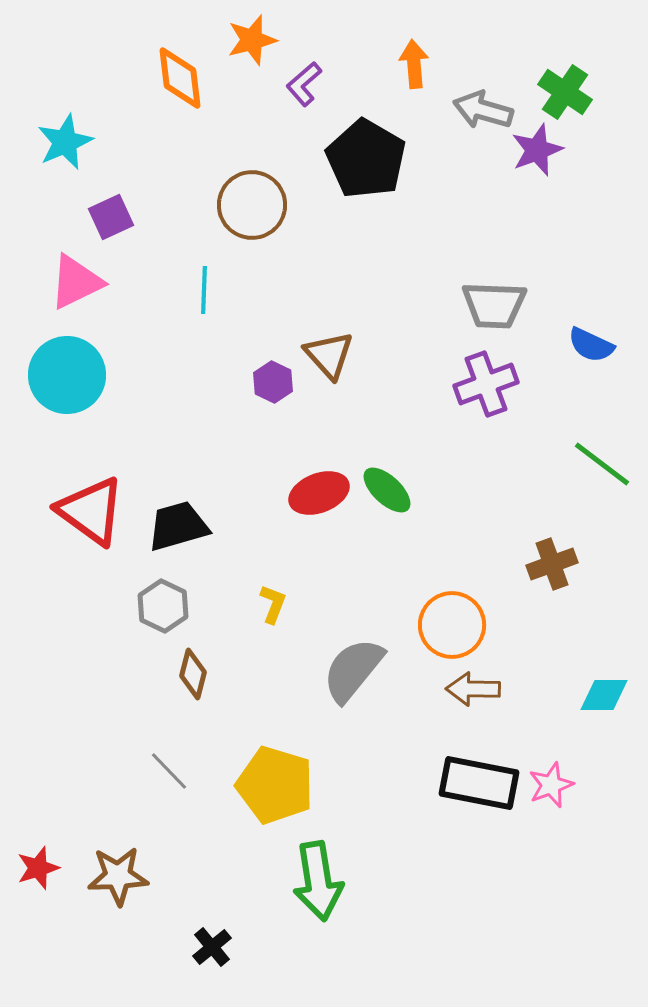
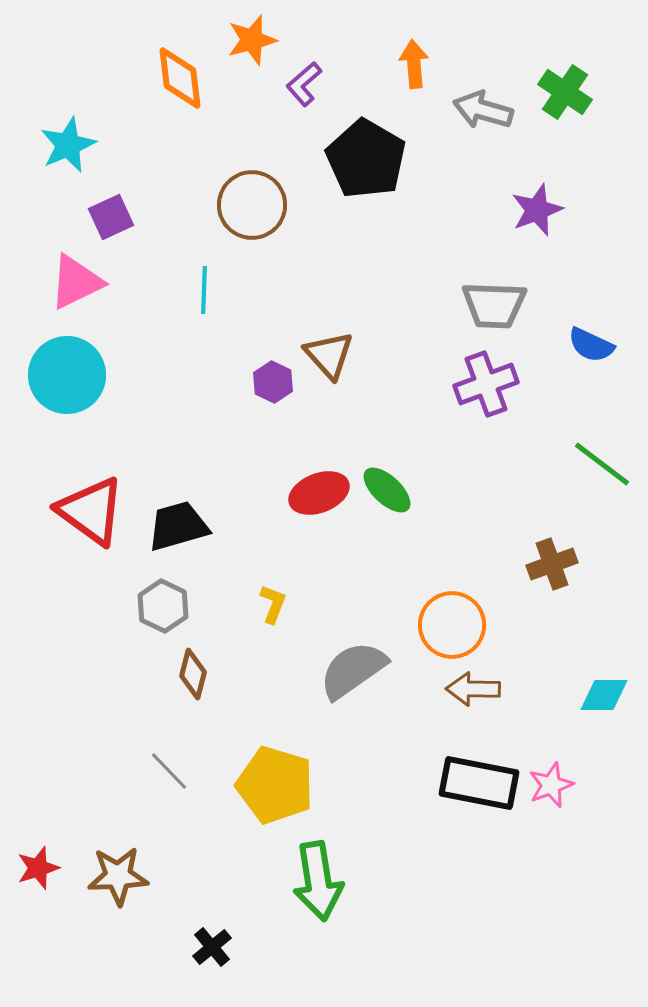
cyan star: moved 3 px right, 3 px down
purple star: moved 60 px down
gray semicircle: rotated 16 degrees clockwise
